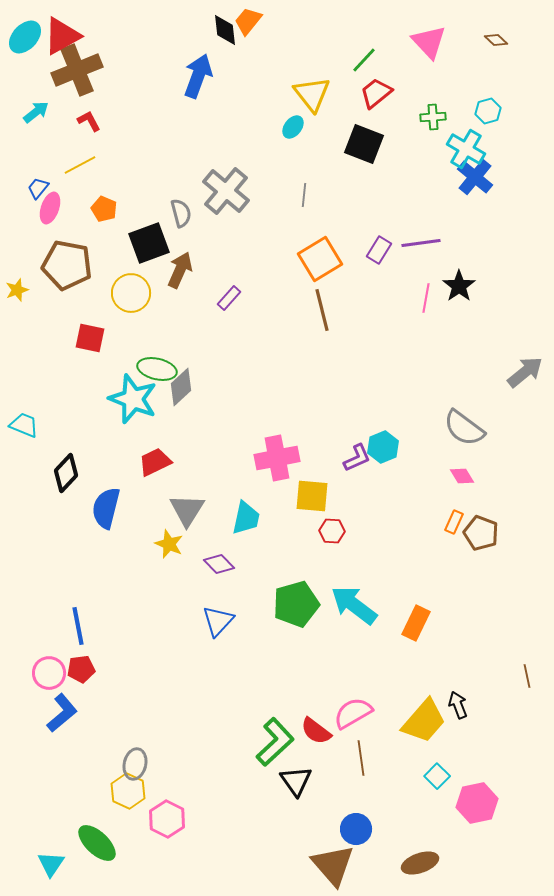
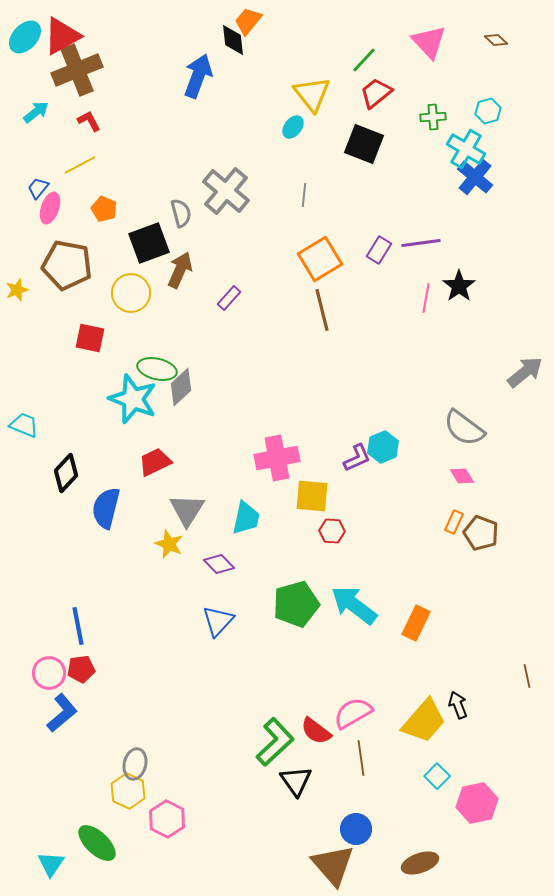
black diamond at (225, 30): moved 8 px right, 10 px down
